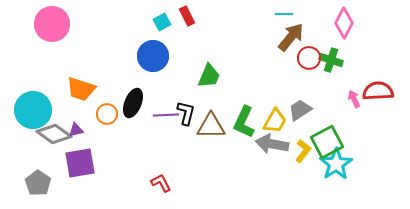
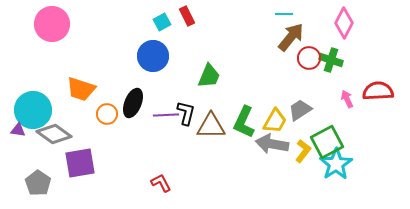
pink arrow: moved 7 px left
purple triangle: moved 58 px left; rotated 21 degrees clockwise
